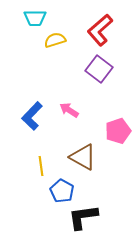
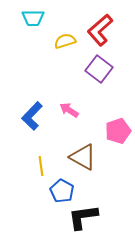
cyan trapezoid: moved 2 px left
yellow semicircle: moved 10 px right, 1 px down
